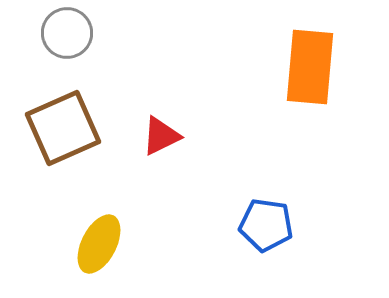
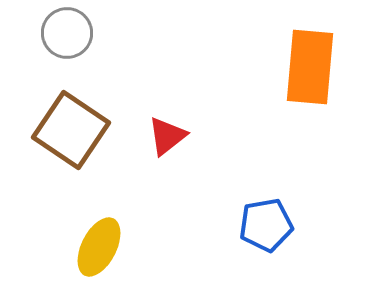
brown square: moved 8 px right, 2 px down; rotated 32 degrees counterclockwise
red triangle: moved 6 px right; rotated 12 degrees counterclockwise
blue pentagon: rotated 18 degrees counterclockwise
yellow ellipse: moved 3 px down
